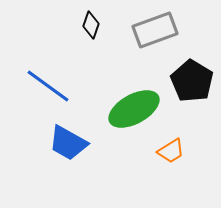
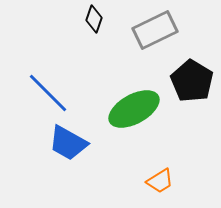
black diamond: moved 3 px right, 6 px up
gray rectangle: rotated 6 degrees counterclockwise
blue line: moved 7 px down; rotated 9 degrees clockwise
orange trapezoid: moved 11 px left, 30 px down
